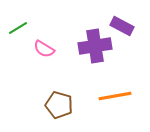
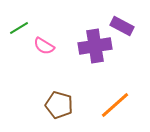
green line: moved 1 px right
pink semicircle: moved 3 px up
orange line: moved 9 px down; rotated 32 degrees counterclockwise
